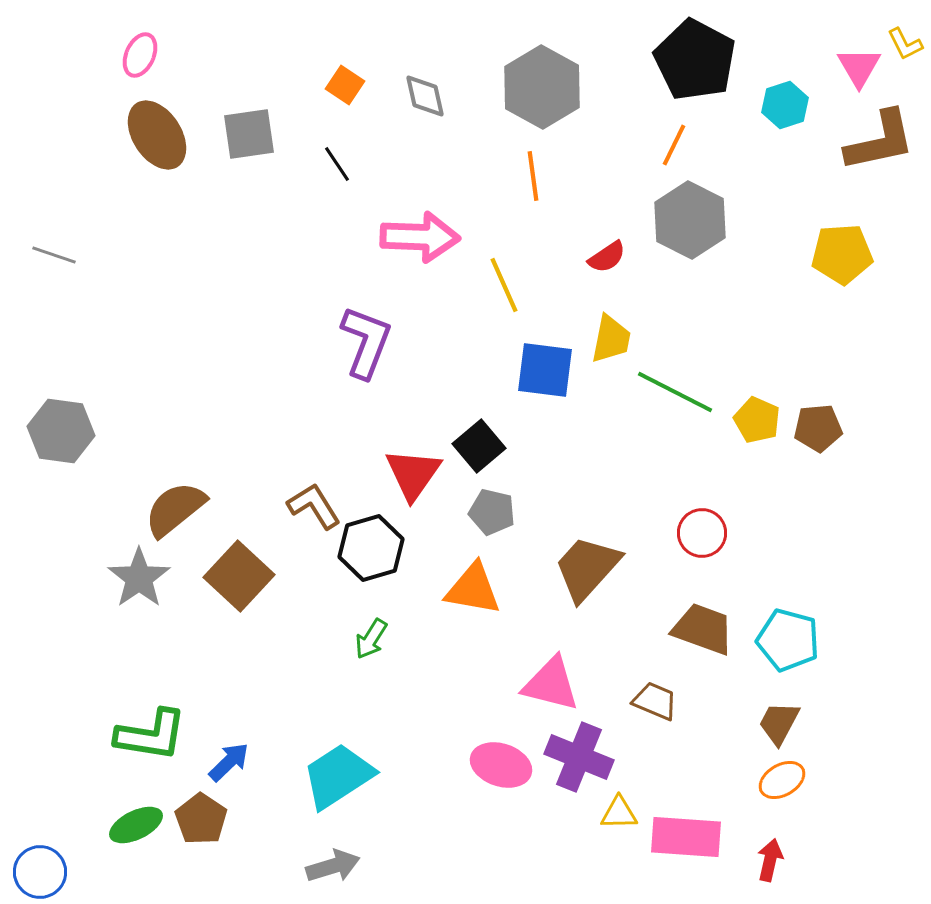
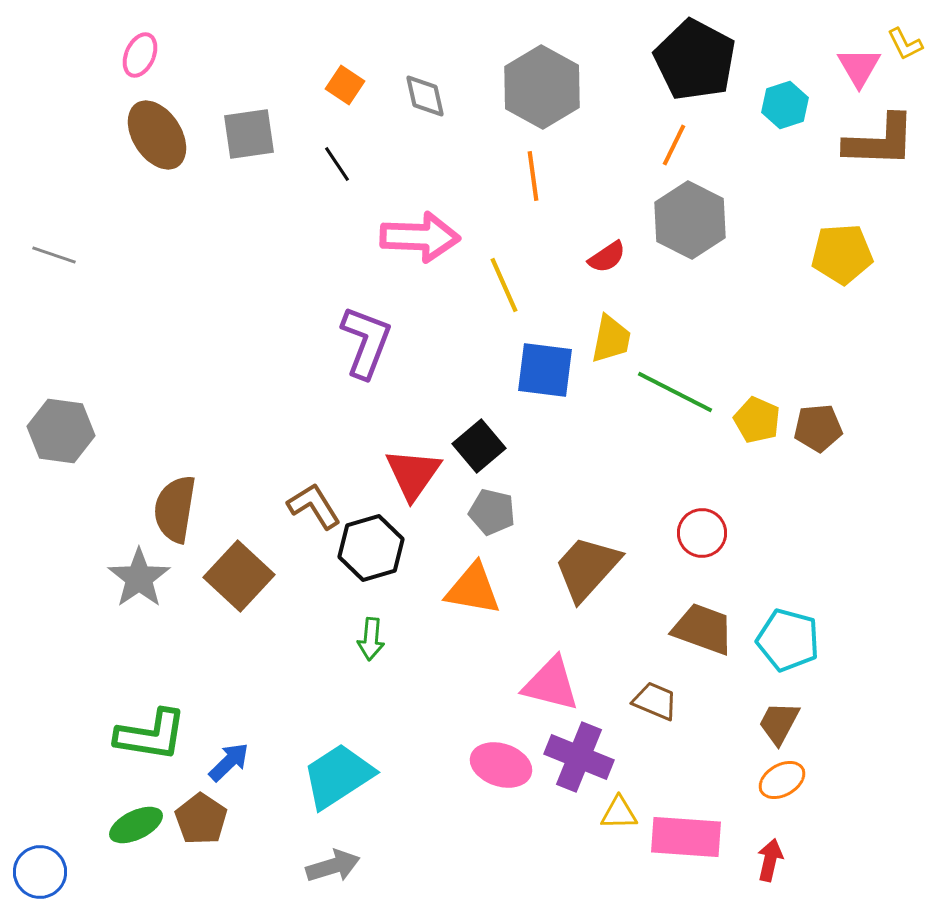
brown L-shape at (880, 141): rotated 14 degrees clockwise
brown semicircle at (175, 509): rotated 42 degrees counterclockwise
green arrow at (371, 639): rotated 27 degrees counterclockwise
